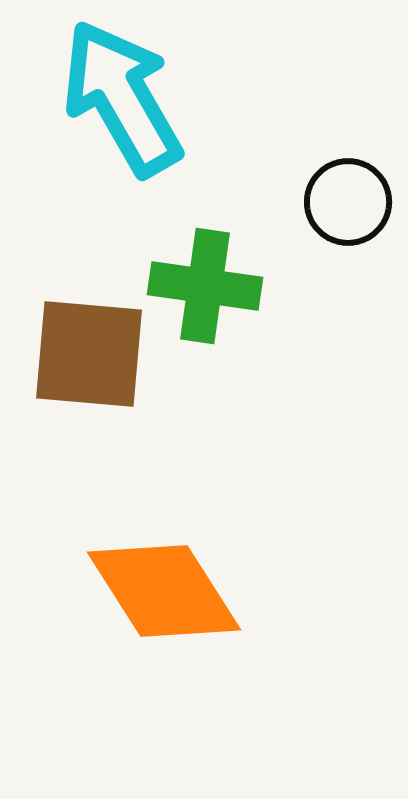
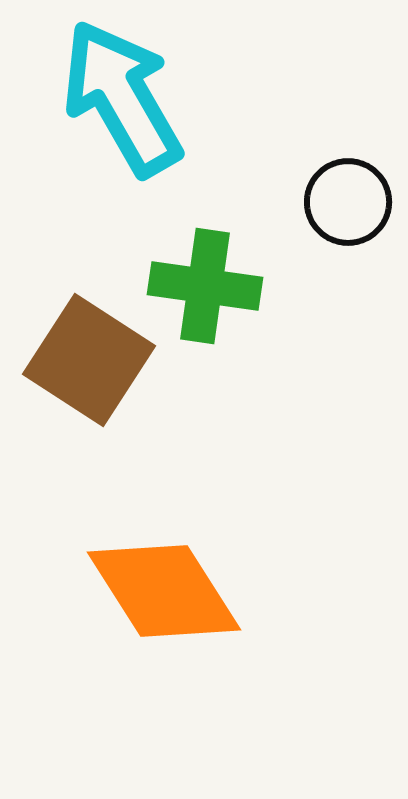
brown square: moved 6 px down; rotated 28 degrees clockwise
